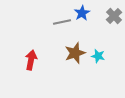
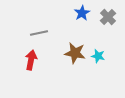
gray cross: moved 6 px left, 1 px down
gray line: moved 23 px left, 11 px down
brown star: rotated 30 degrees clockwise
